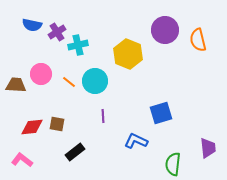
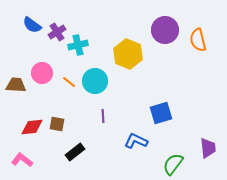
blue semicircle: rotated 24 degrees clockwise
pink circle: moved 1 px right, 1 px up
green semicircle: rotated 30 degrees clockwise
